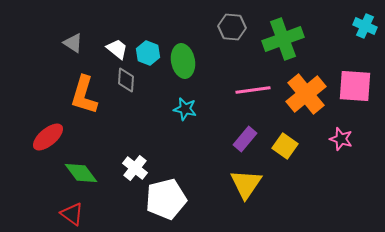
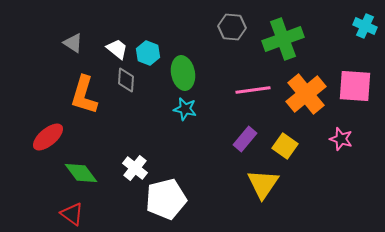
green ellipse: moved 12 px down
yellow triangle: moved 17 px right
